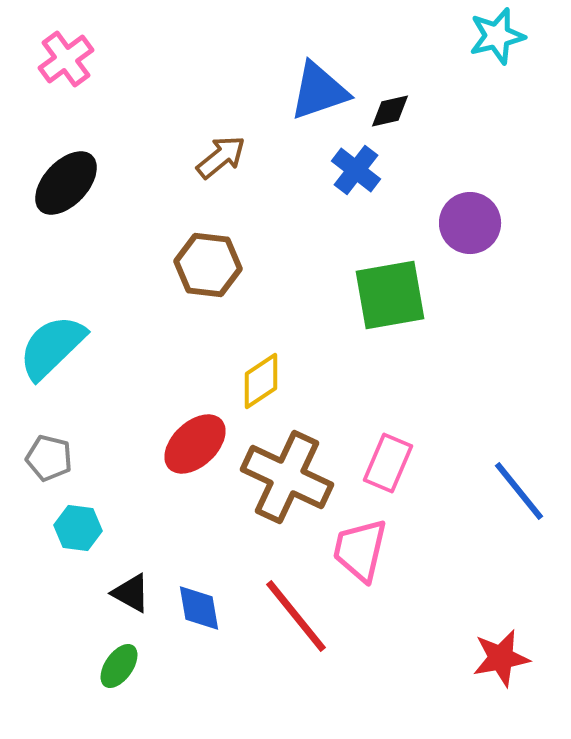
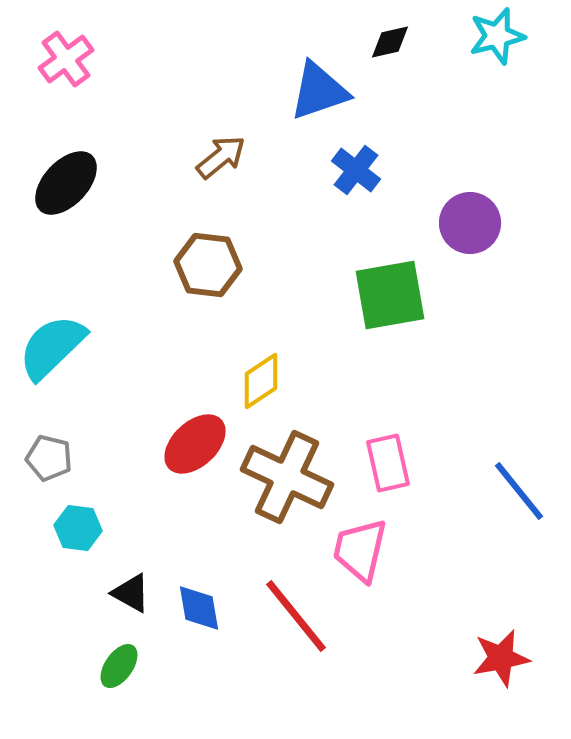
black diamond: moved 69 px up
pink rectangle: rotated 36 degrees counterclockwise
